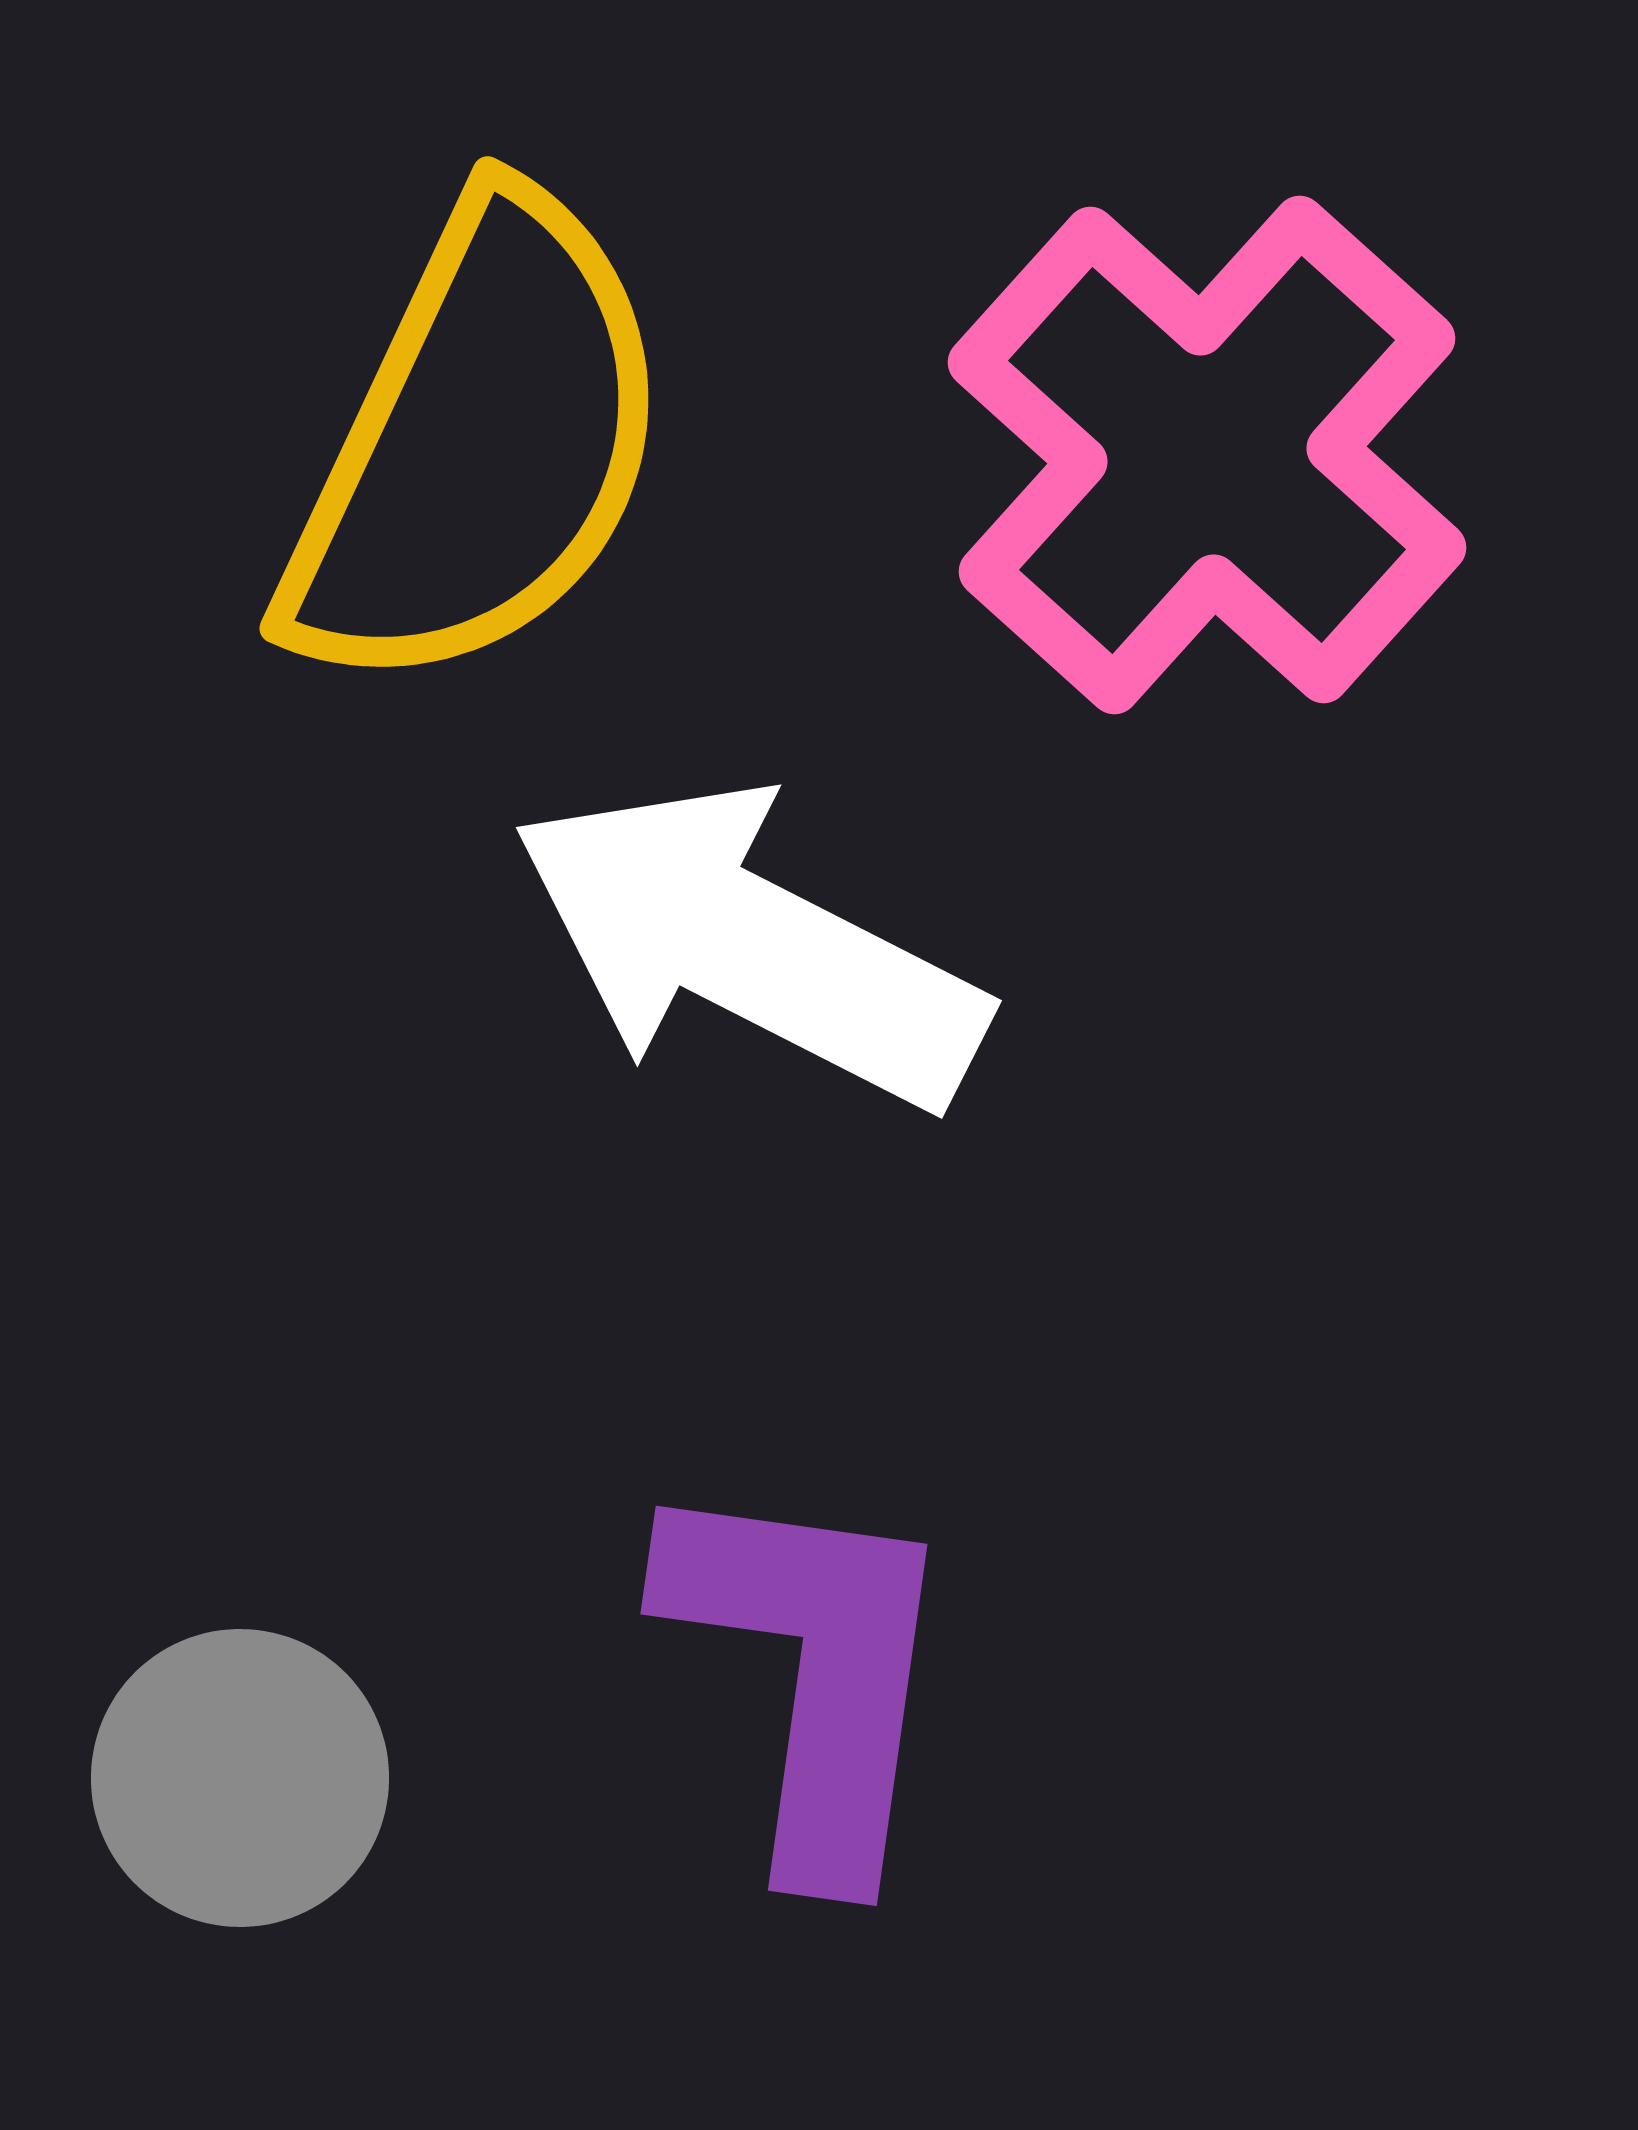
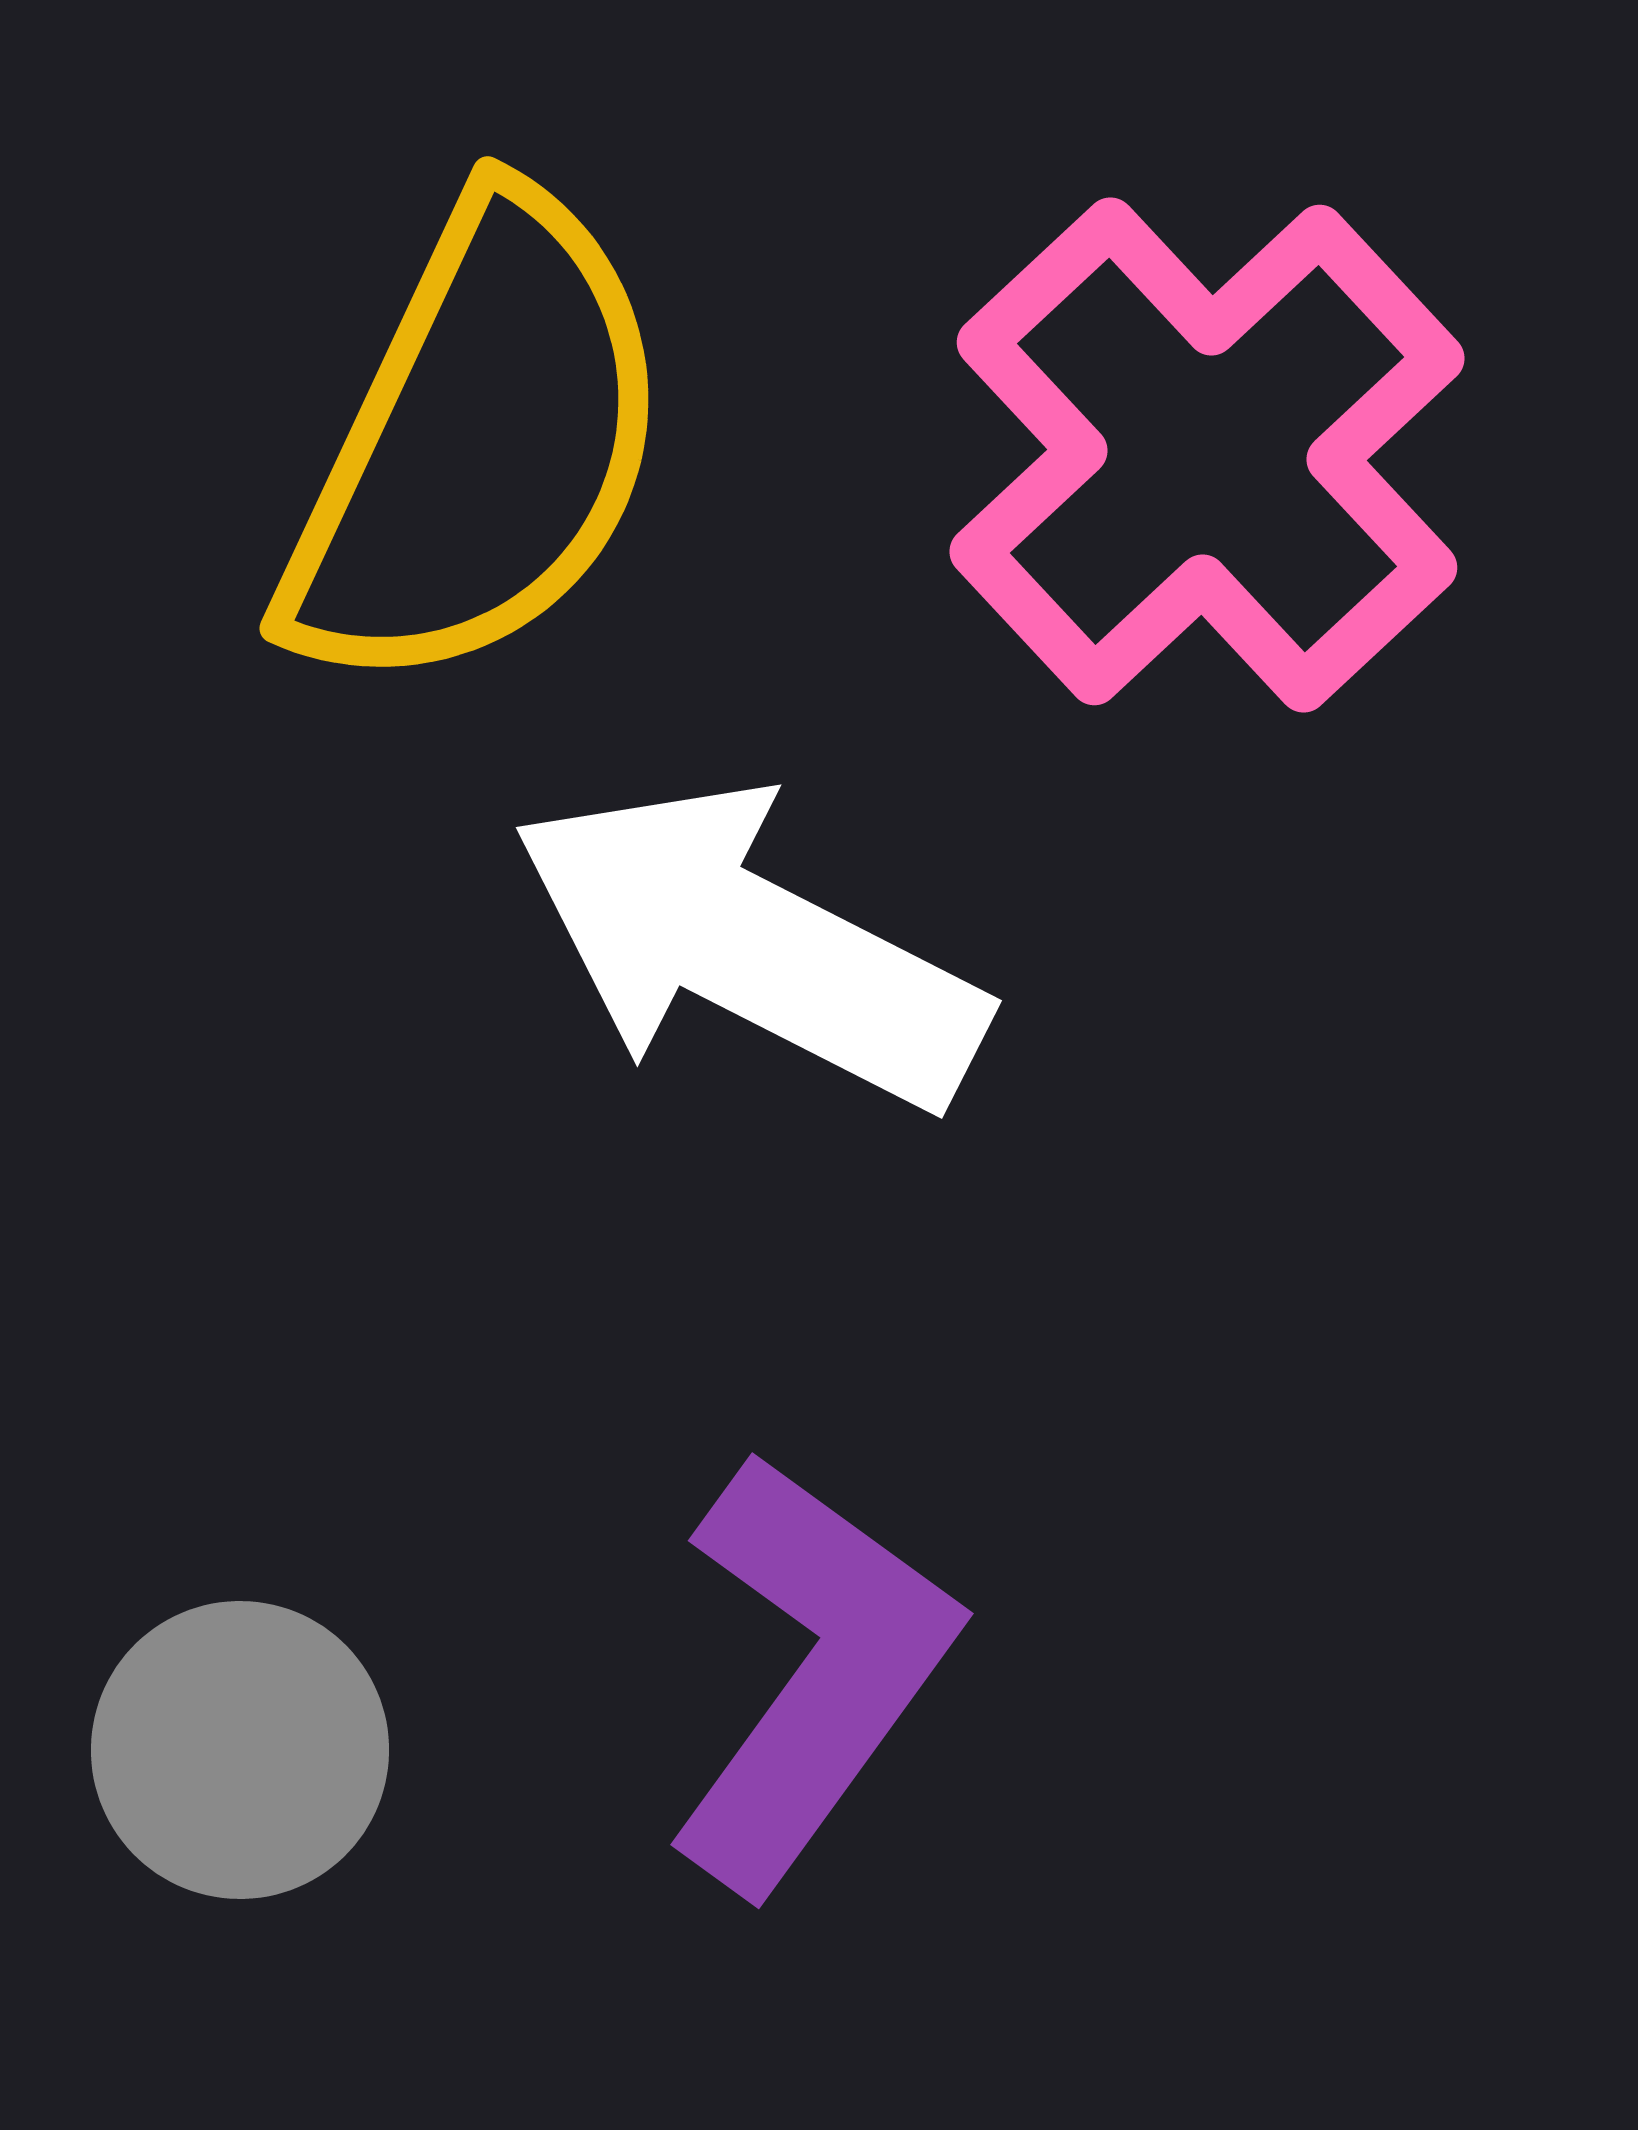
pink cross: rotated 5 degrees clockwise
purple L-shape: rotated 28 degrees clockwise
gray circle: moved 28 px up
